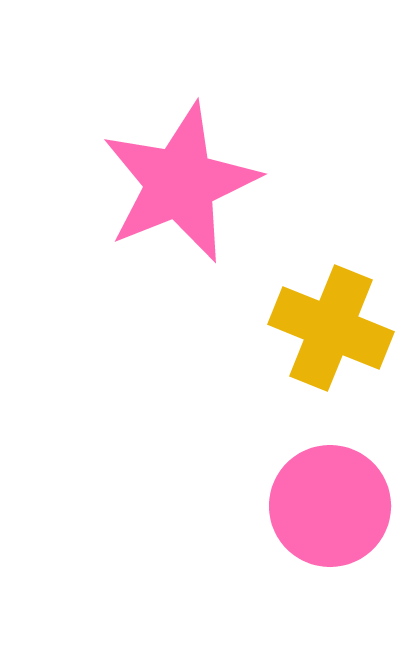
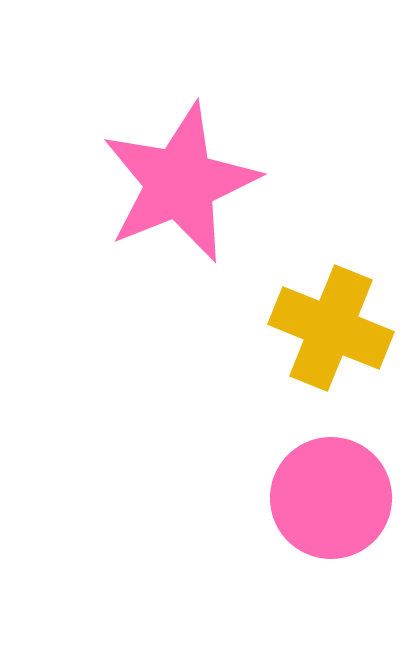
pink circle: moved 1 px right, 8 px up
